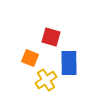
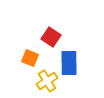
red square: rotated 18 degrees clockwise
yellow cross: moved 1 px right, 1 px down
